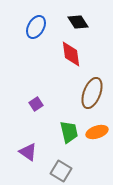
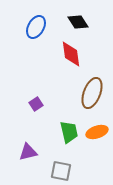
purple triangle: rotated 48 degrees counterclockwise
gray square: rotated 20 degrees counterclockwise
